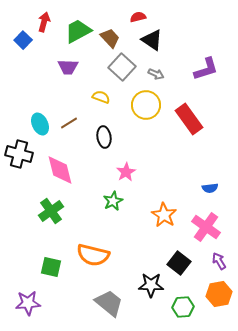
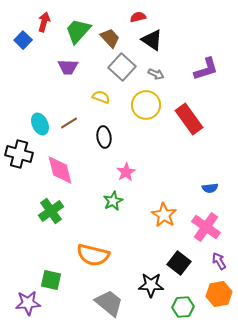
green trapezoid: rotated 20 degrees counterclockwise
green square: moved 13 px down
